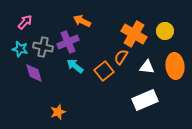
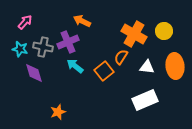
yellow circle: moved 1 px left
